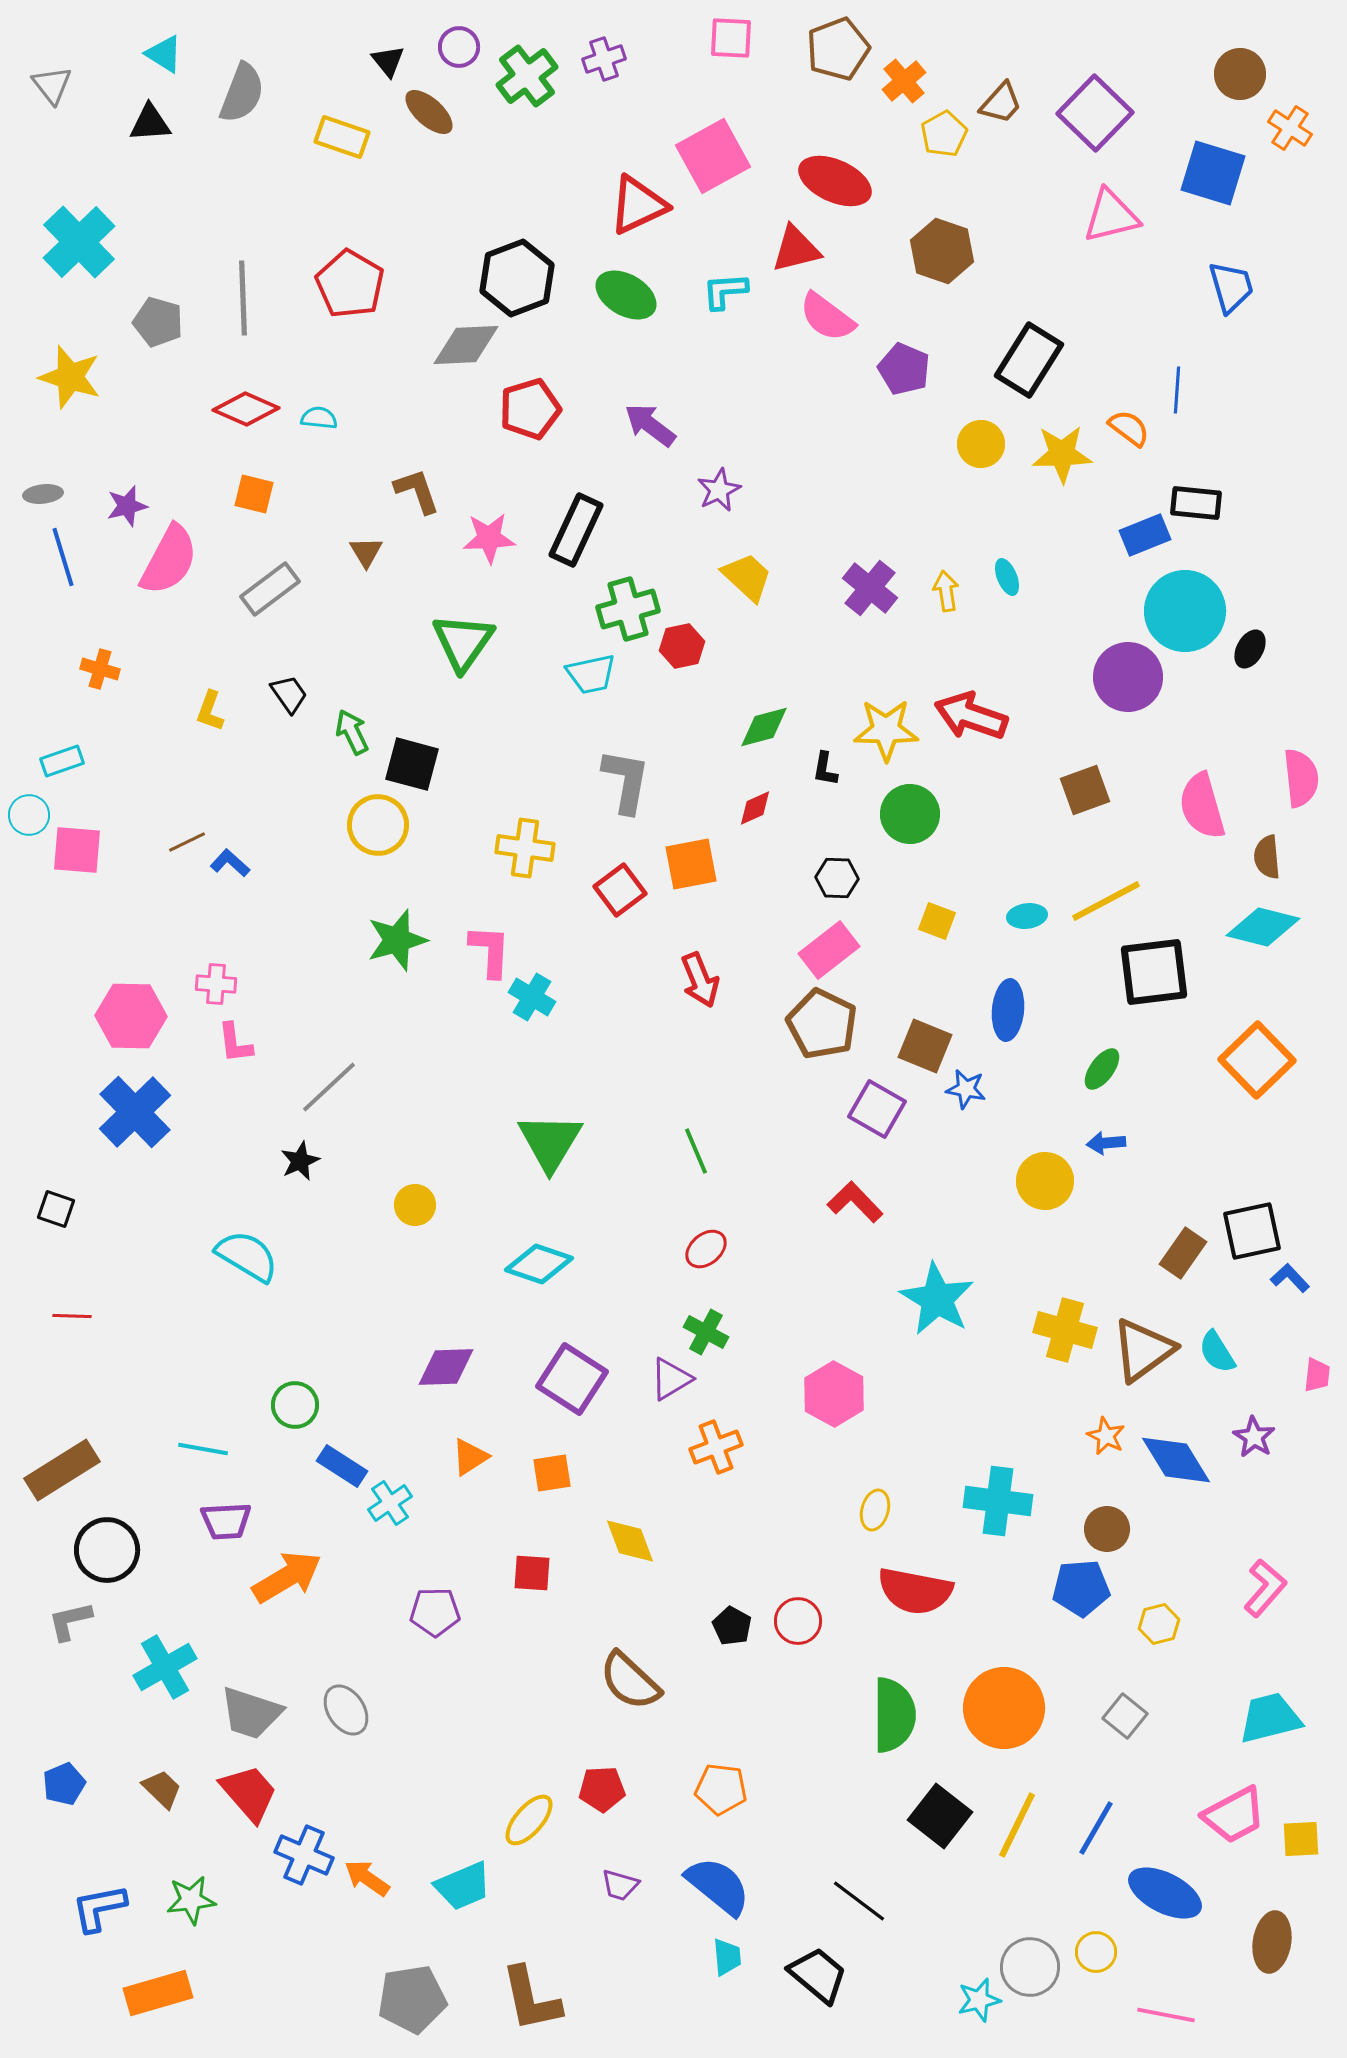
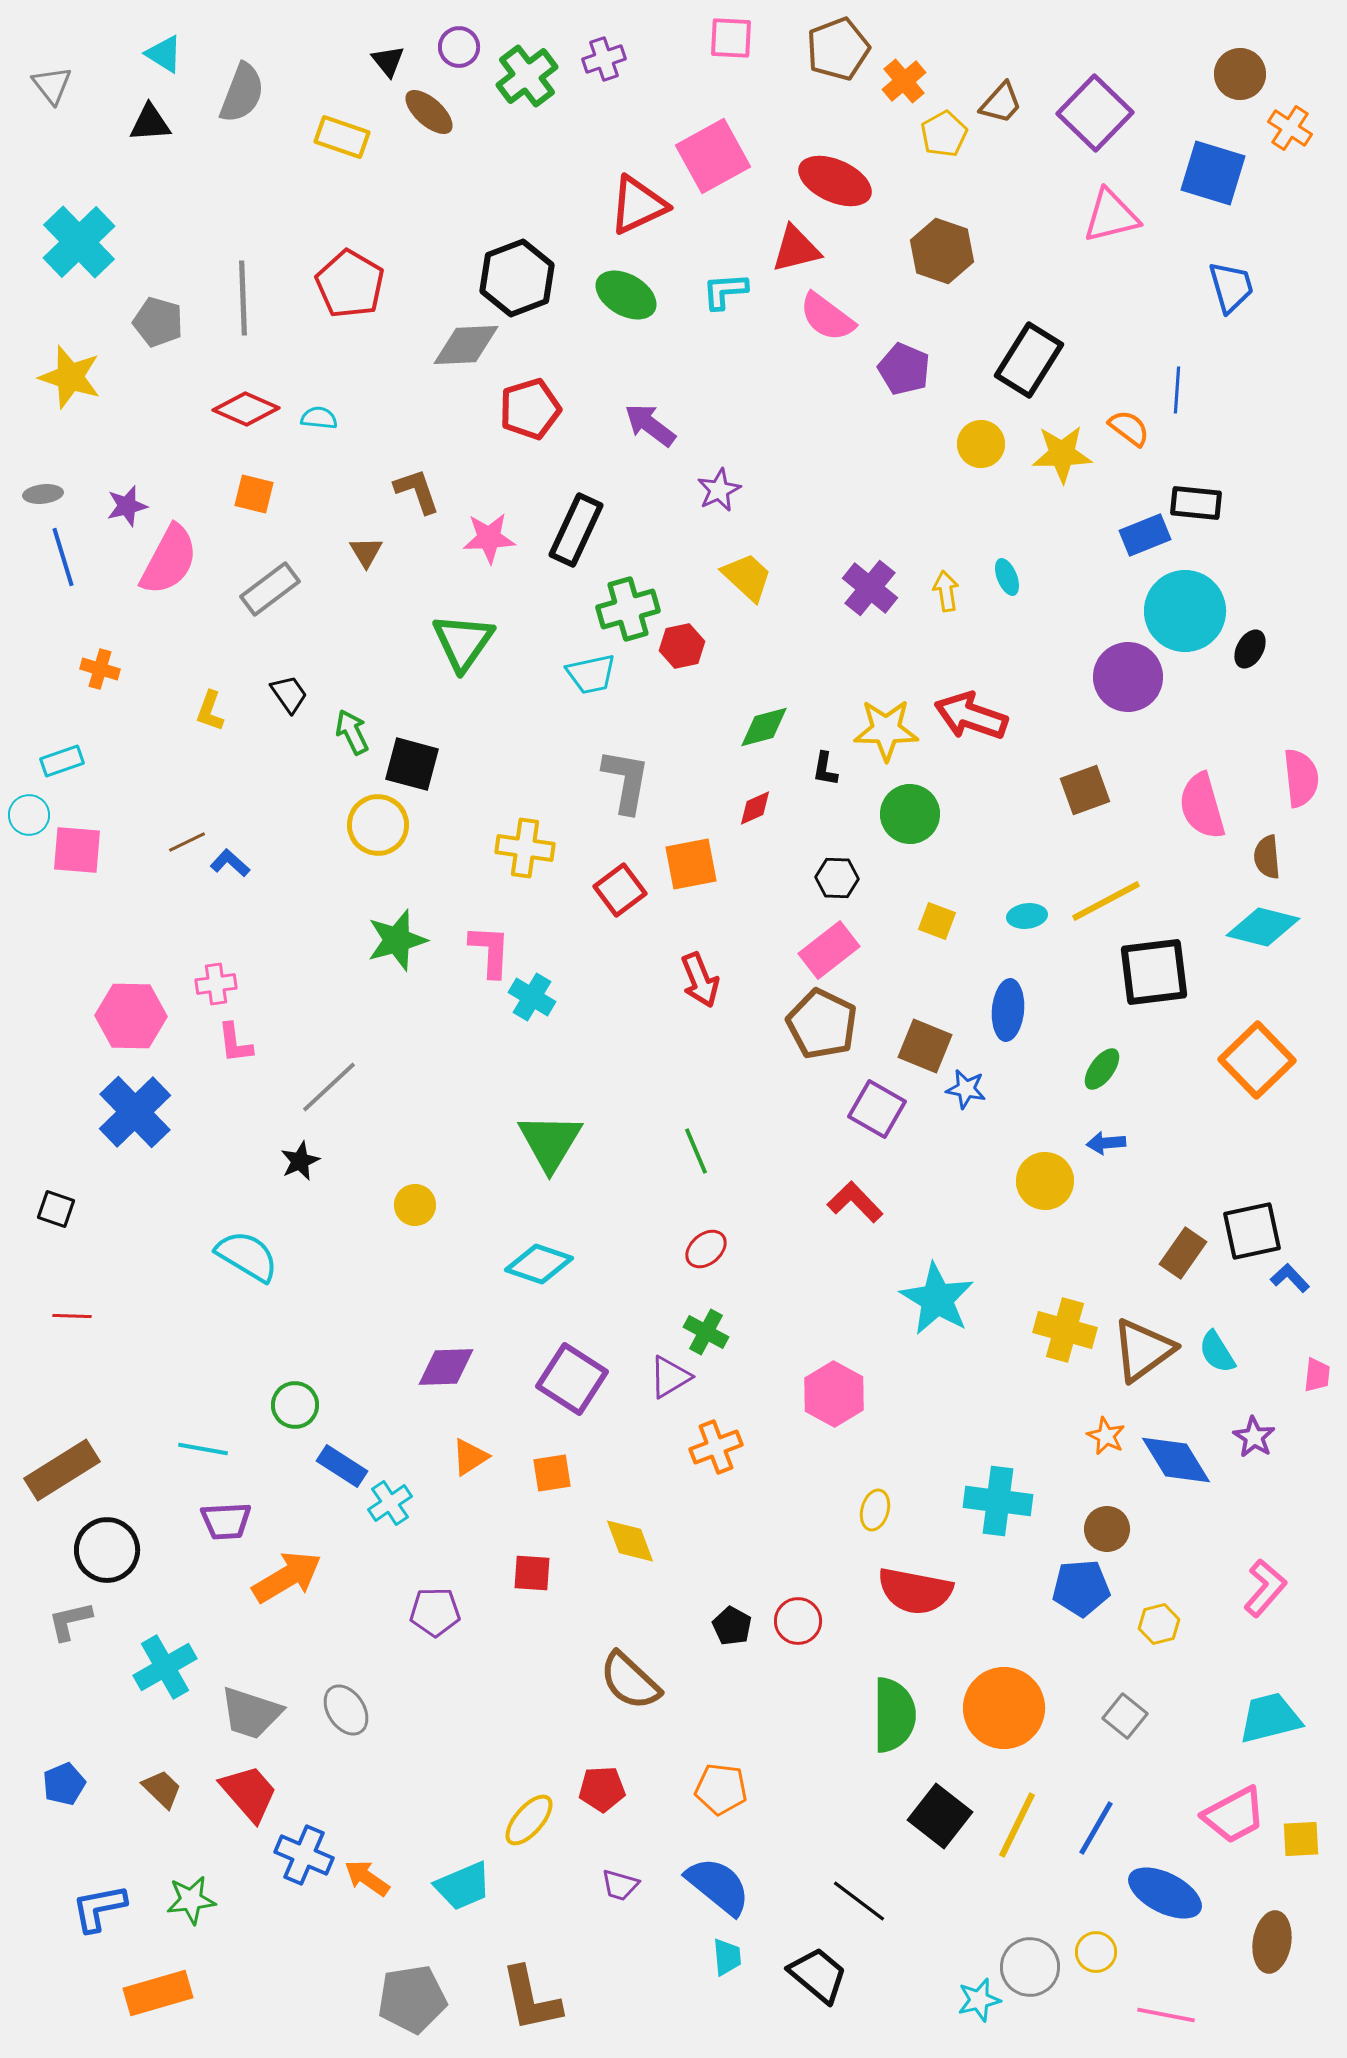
pink cross at (216, 984): rotated 12 degrees counterclockwise
purple triangle at (671, 1379): moved 1 px left, 2 px up
